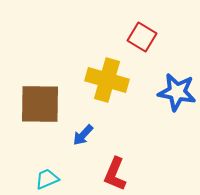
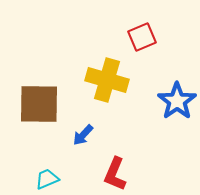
red square: rotated 36 degrees clockwise
blue star: moved 9 px down; rotated 27 degrees clockwise
brown square: moved 1 px left
